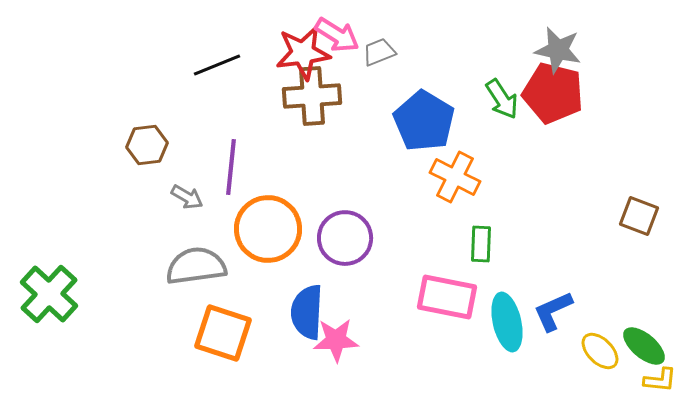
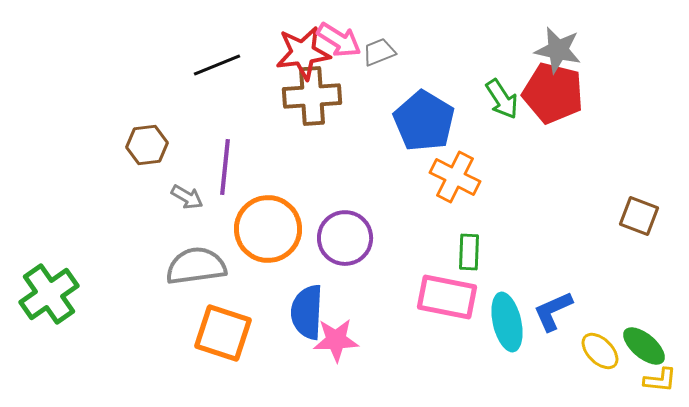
pink arrow: moved 2 px right, 5 px down
purple line: moved 6 px left
green rectangle: moved 12 px left, 8 px down
green cross: rotated 12 degrees clockwise
